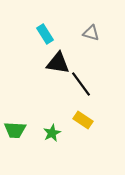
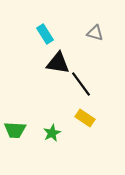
gray triangle: moved 4 px right
yellow rectangle: moved 2 px right, 2 px up
